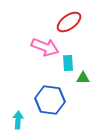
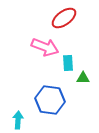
red ellipse: moved 5 px left, 4 px up
